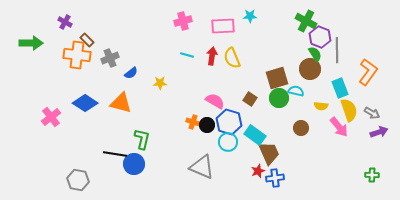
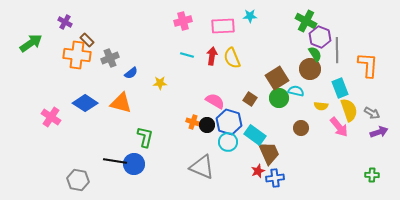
green arrow at (31, 43): rotated 35 degrees counterclockwise
orange L-shape at (368, 72): moved 7 px up; rotated 32 degrees counterclockwise
brown square at (277, 78): rotated 15 degrees counterclockwise
pink cross at (51, 117): rotated 18 degrees counterclockwise
green L-shape at (142, 139): moved 3 px right, 2 px up
black line at (115, 154): moved 7 px down
